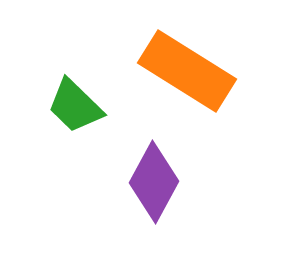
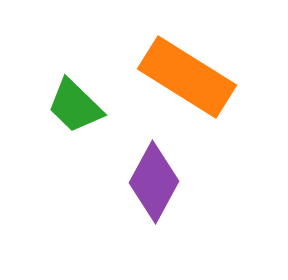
orange rectangle: moved 6 px down
